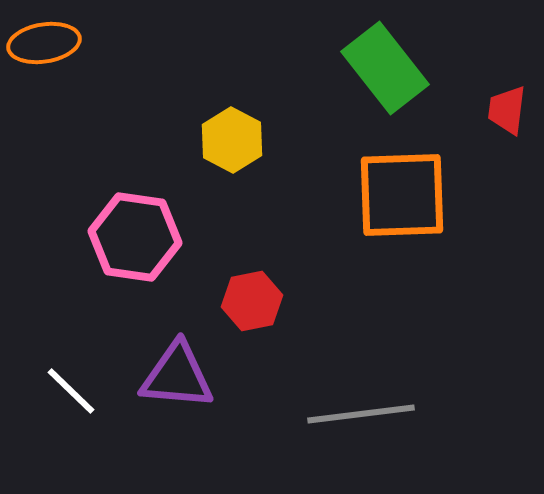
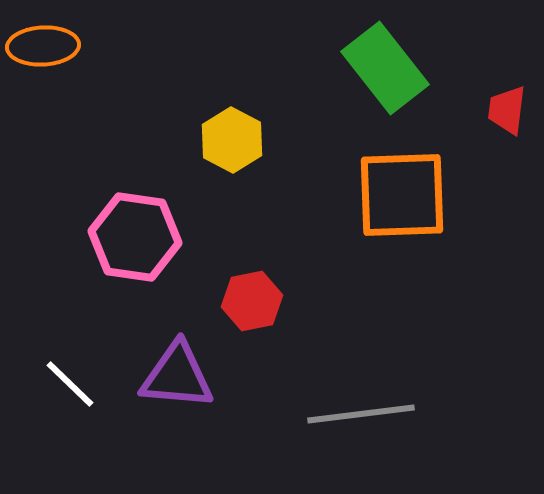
orange ellipse: moved 1 px left, 3 px down; rotated 6 degrees clockwise
white line: moved 1 px left, 7 px up
